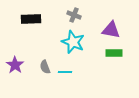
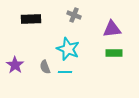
purple triangle: moved 1 px right, 1 px up; rotated 18 degrees counterclockwise
cyan star: moved 5 px left, 7 px down
